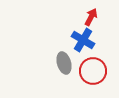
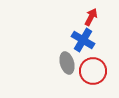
gray ellipse: moved 3 px right
